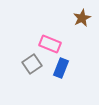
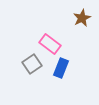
pink rectangle: rotated 15 degrees clockwise
